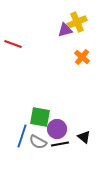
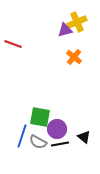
orange cross: moved 8 px left
